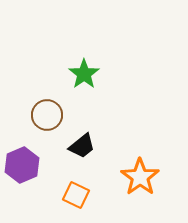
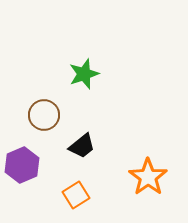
green star: rotated 16 degrees clockwise
brown circle: moved 3 px left
orange star: moved 8 px right
orange square: rotated 32 degrees clockwise
